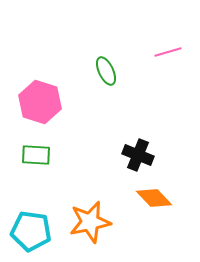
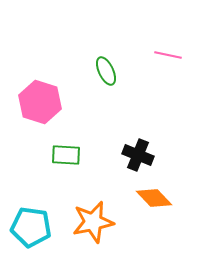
pink line: moved 3 px down; rotated 28 degrees clockwise
green rectangle: moved 30 px right
orange star: moved 3 px right
cyan pentagon: moved 4 px up
